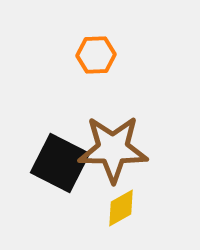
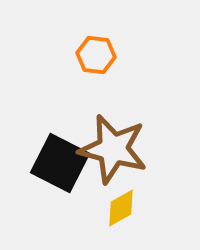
orange hexagon: rotated 9 degrees clockwise
brown star: rotated 14 degrees clockwise
